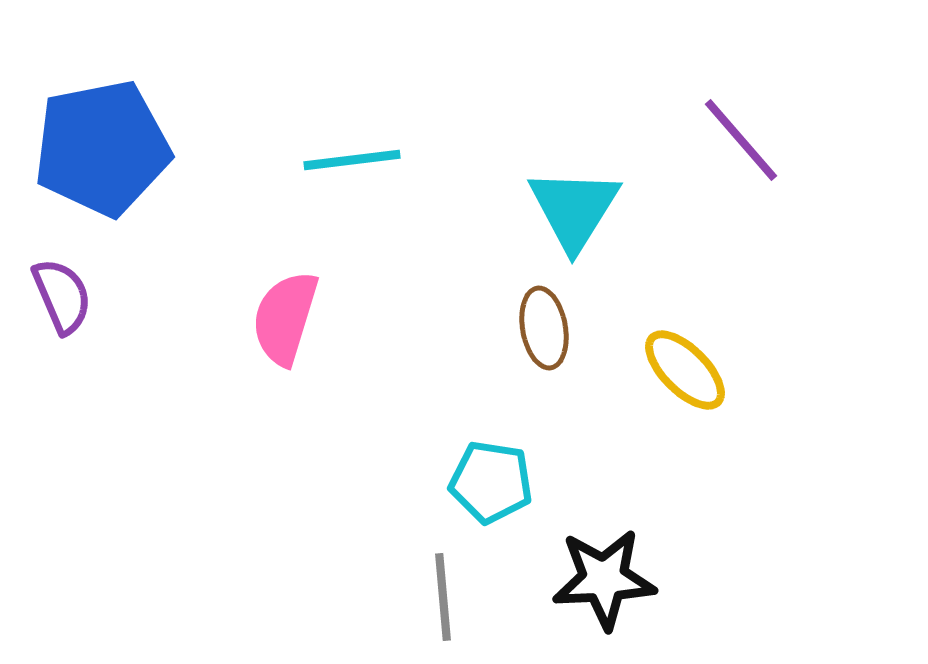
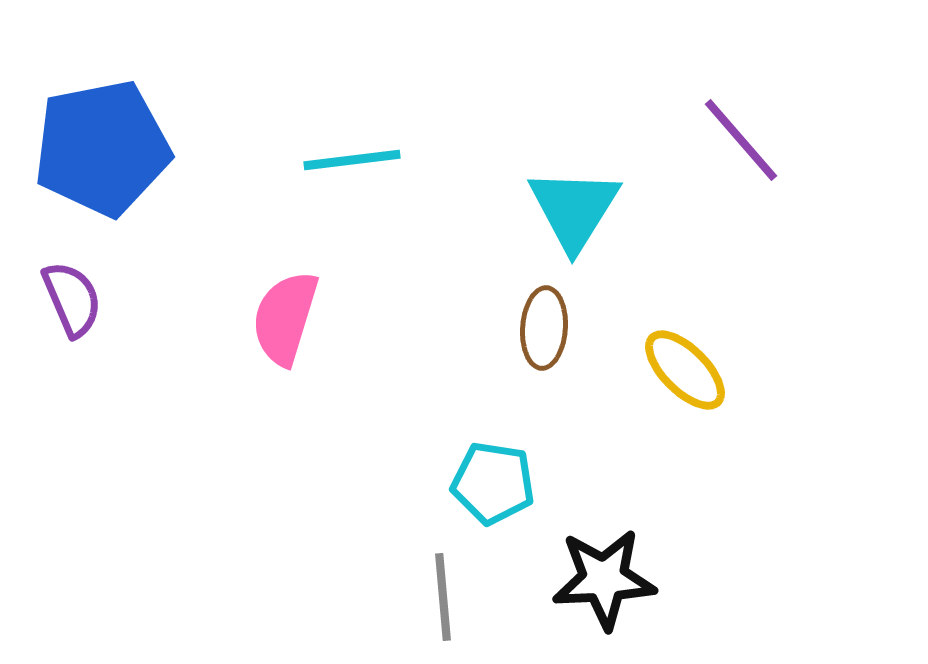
purple semicircle: moved 10 px right, 3 px down
brown ellipse: rotated 14 degrees clockwise
cyan pentagon: moved 2 px right, 1 px down
